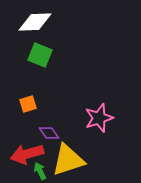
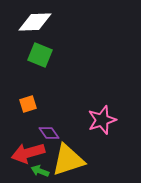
pink star: moved 3 px right, 2 px down
red arrow: moved 1 px right, 1 px up
green arrow: rotated 42 degrees counterclockwise
